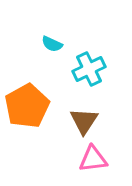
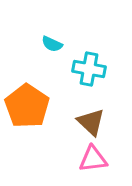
cyan cross: rotated 36 degrees clockwise
orange pentagon: rotated 9 degrees counterclockwise
brown triangle: moved 7 px right, 1 px down; rotated 20 degrees counterclockwise
